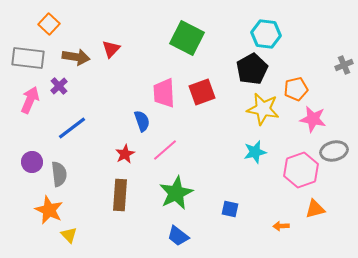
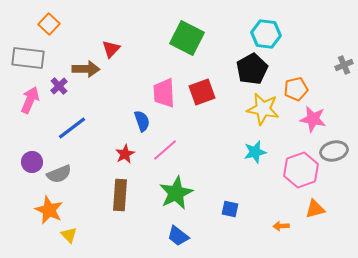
brown arrow: moved 10 px right, 12 px down; rotated 8 degrees counterclockwise
gray semicircle: rotated 75 degrees clockwise
